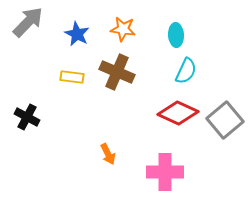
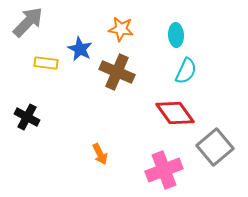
orange star: moved 2 px left
blue star: moved 3 px right, 15 px down
yellow rectangle: moved 26 px left, 14 px up
red diamond: moved 3 px left; rotated 30 degrees clockwise
gray square: moved 10 px left, 27 px down
orange arrow: moved 8 px left
pink cross: moved 1 px left, 2 px up; rotated 21 degrees counterclockwise
